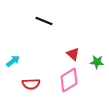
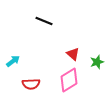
green star: rotated 24 degrees counterclockwise
